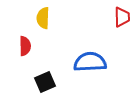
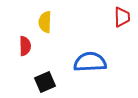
yellow semicircle: moved 2 px right, 4 px down
